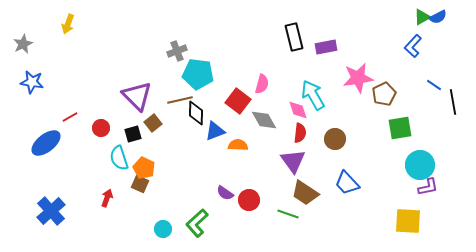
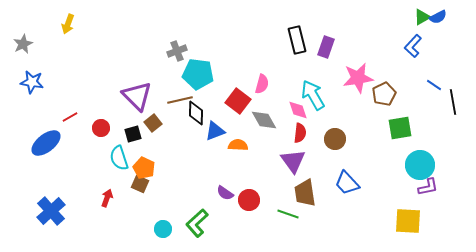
black rectangle at (294, 37): moved 3 px right, 3 px down
purple rectangle at (326, 47): rotated 60 degrees counterclockwise
brown trapezoid at (305, 193): rotated 48 degrees clockwise
